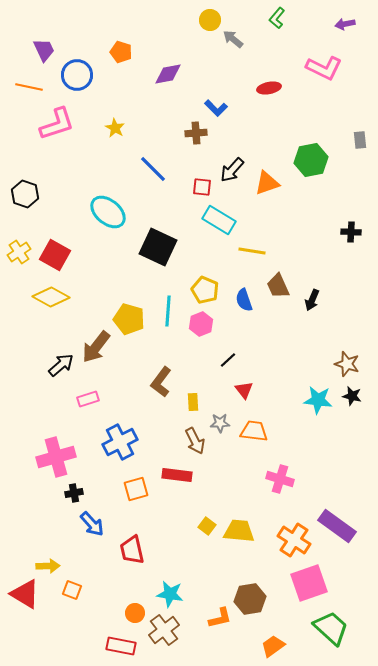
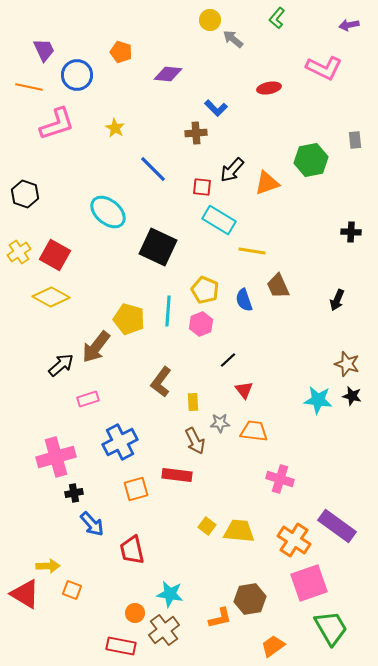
purple arrow at (345, 24): moved 4 px right, 1 px down
purple diamond at (168, 74): rotated 16 degrees clockwise
gray rectangle at (360, 140): moved 5 px left
black arrow at (312, 300): moved 25 px right
green trapezoid at (331, 628): rotated 18 degrees clockwise
